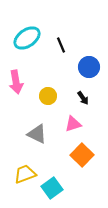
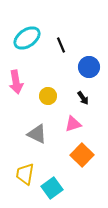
yellow trapezoid: rotated 60 degrees counterclockwise
